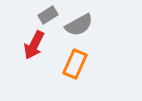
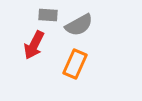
gray rectangle: rotated 36 degrees clockwise
